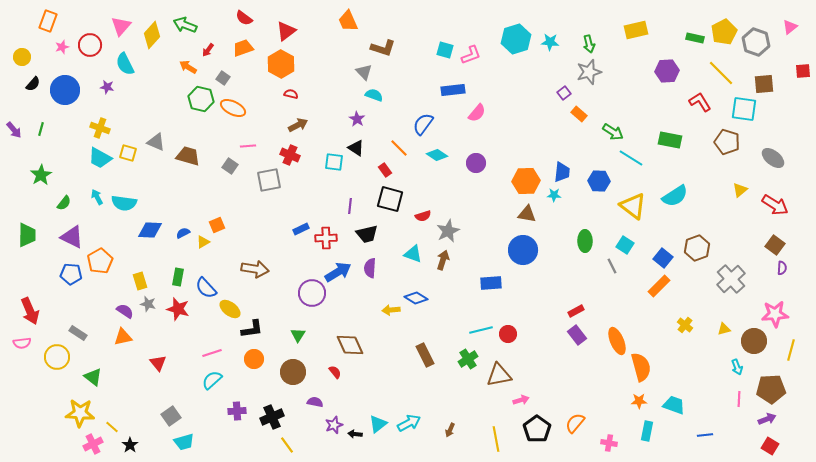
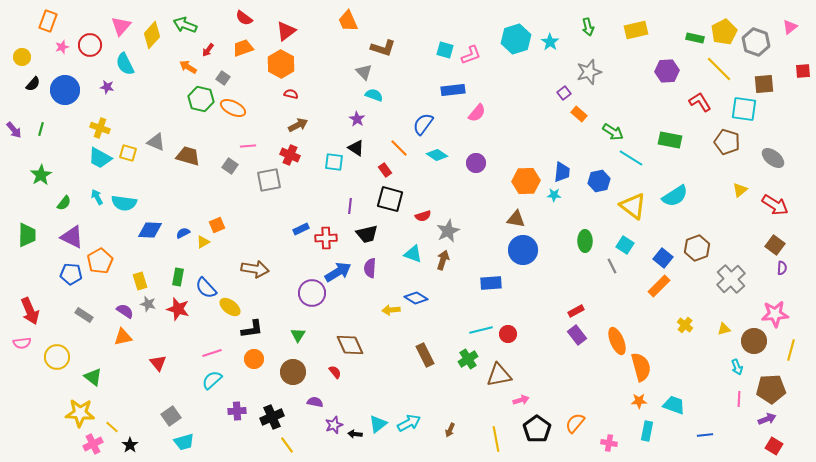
cyan star at (550, 42): rotated 30 degrees clockwise
green arrow at (589, 44): moved 1 px left, 17 px up
yellow line at (721, 73): moved 2 px left, 4 px up
blue hexagon at (599, 181): rotated 15 degrees counterclockwise
brown triangle at (527, 214): moved 11 px left, 5 px down
yellow ellipse at (230, 309): moved 2 px up
gray rectangle at (78, 333): moved 6 px right, 18 px up
red square at (770, 446): moved 4 px right
